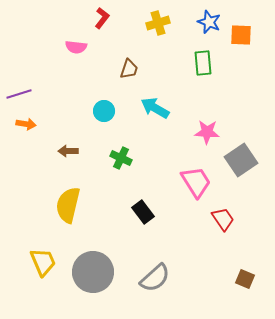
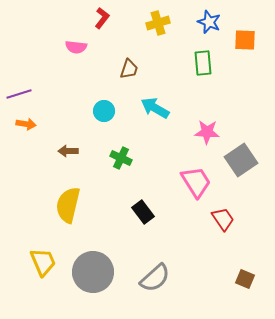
orange square: moved 4 px right, 5 px down
